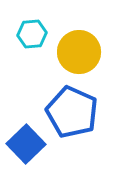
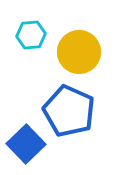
cyan hexagon: moved 1 px left, 1 px down
blue pentagon: moved 3 px left, 1 px up
